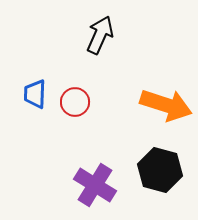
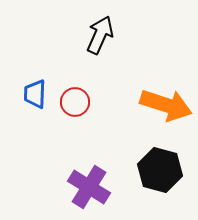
purple cross: moved 6 px left, 2 px down
